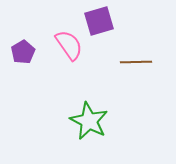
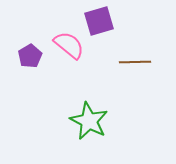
pink semicircle: rotated 16 degrees counterclockwise
purple pentagon: moved 7 px right, 4 px down
brown line: moved 1 px left
